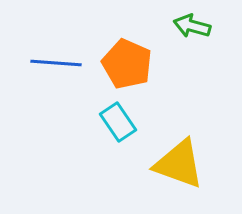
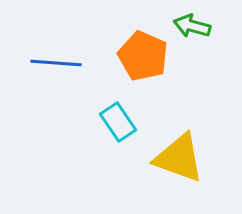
orange pentagon: moved 16 px right, 8 px up
yellow triangle: moved 6 px up
